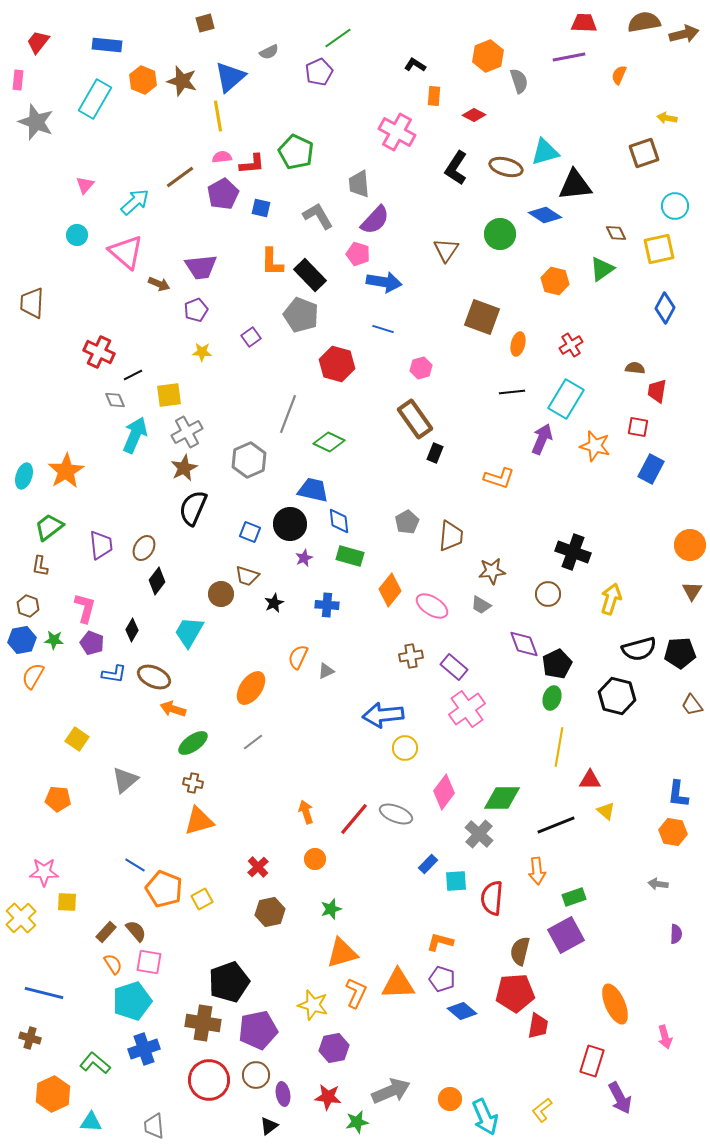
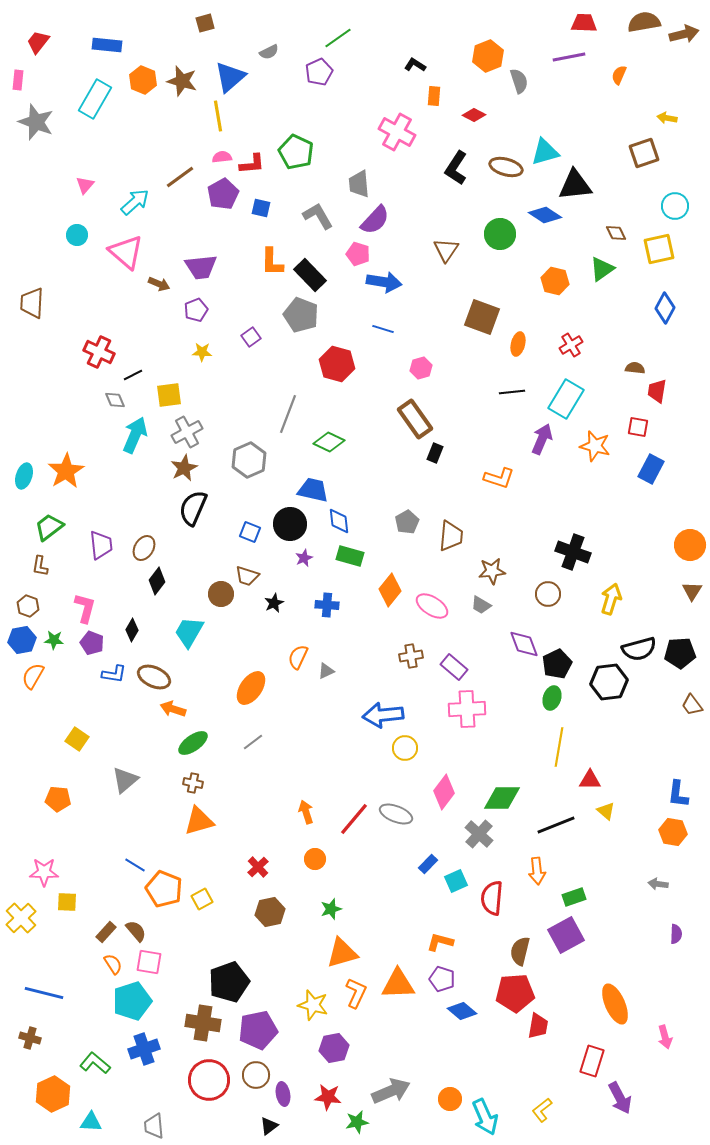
black hexagon at (617, 696): moved 8 px left, 14 px up; rotated 21 degrees counterclockwise
pink cross at (467, 709): rotated 33 degrees clockwise
cyan square at (456, 881): rotated 20 degrees counterclockwise
